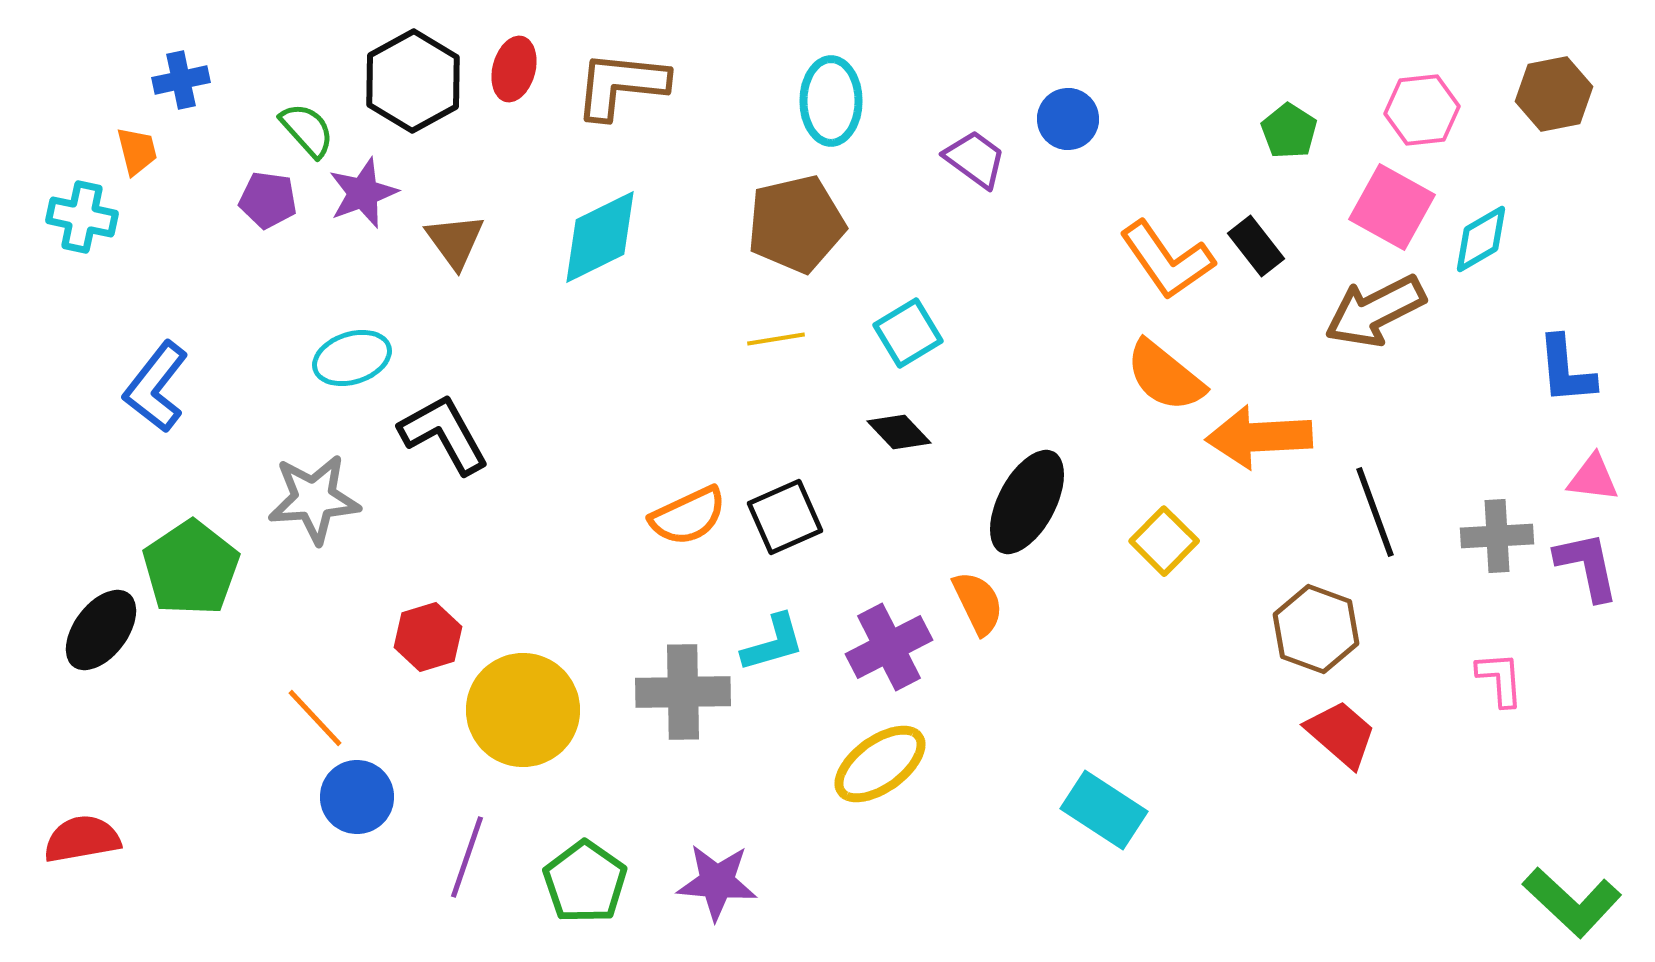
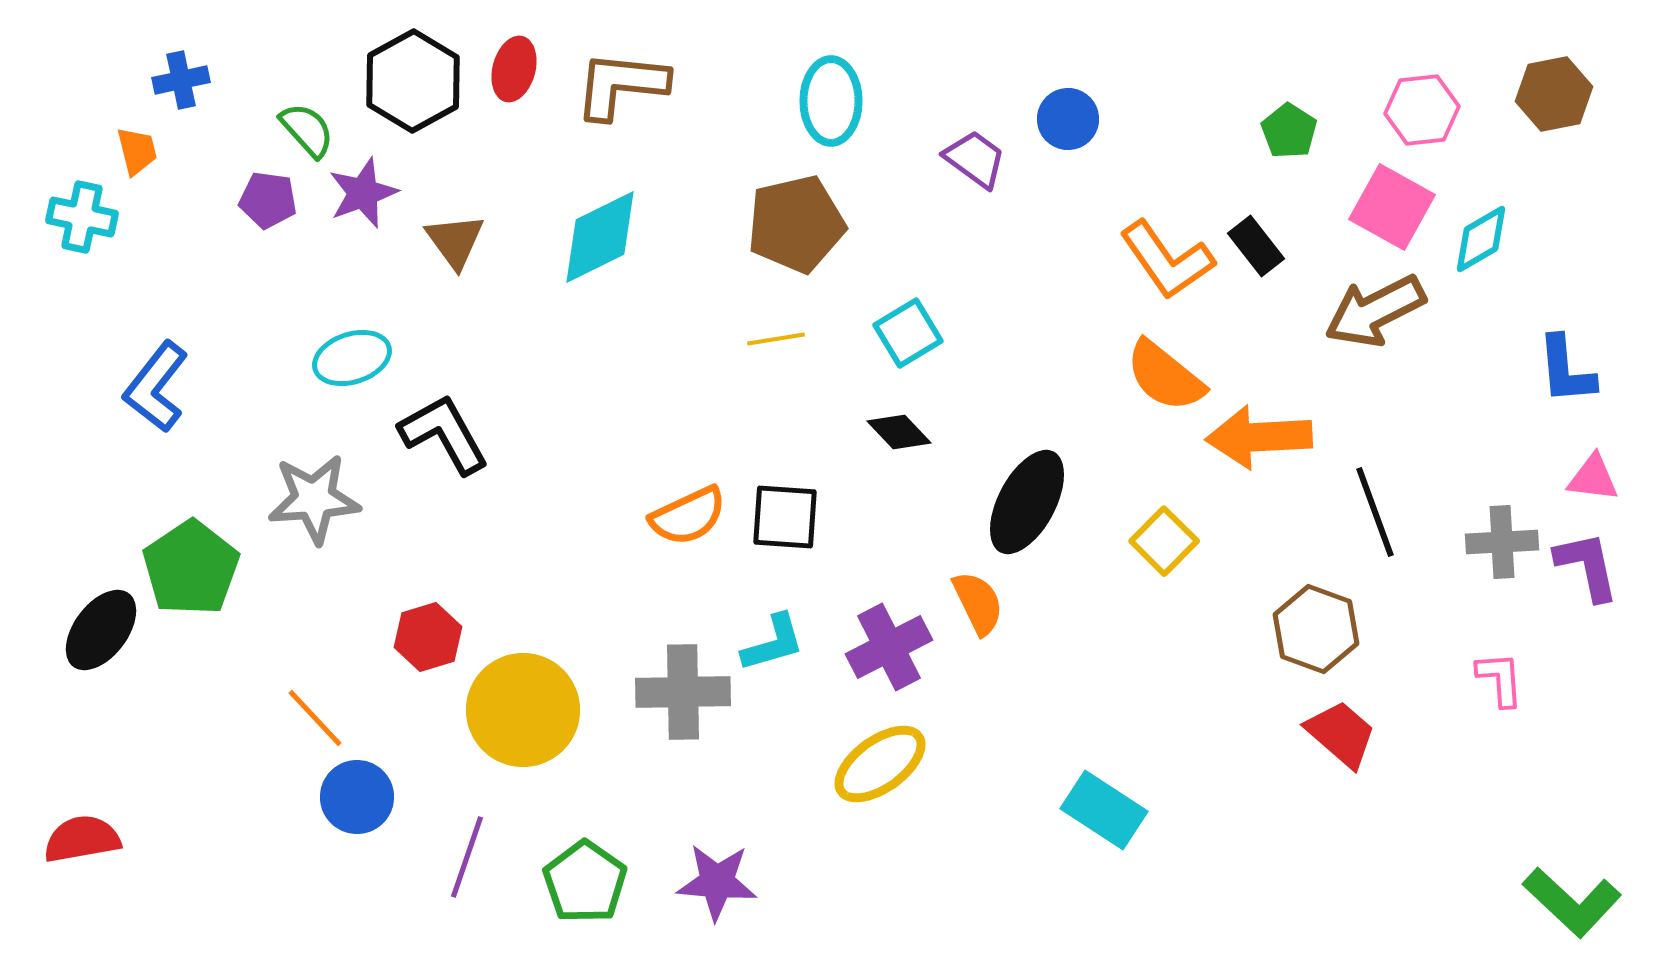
black square at (785, 517): rotated 28 degrees clockwise
gray cross at (1497, 536): moved 5 px right, 6 px down
